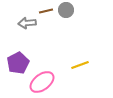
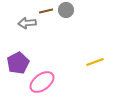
yellow line: moved 15 px right, 3 px up
